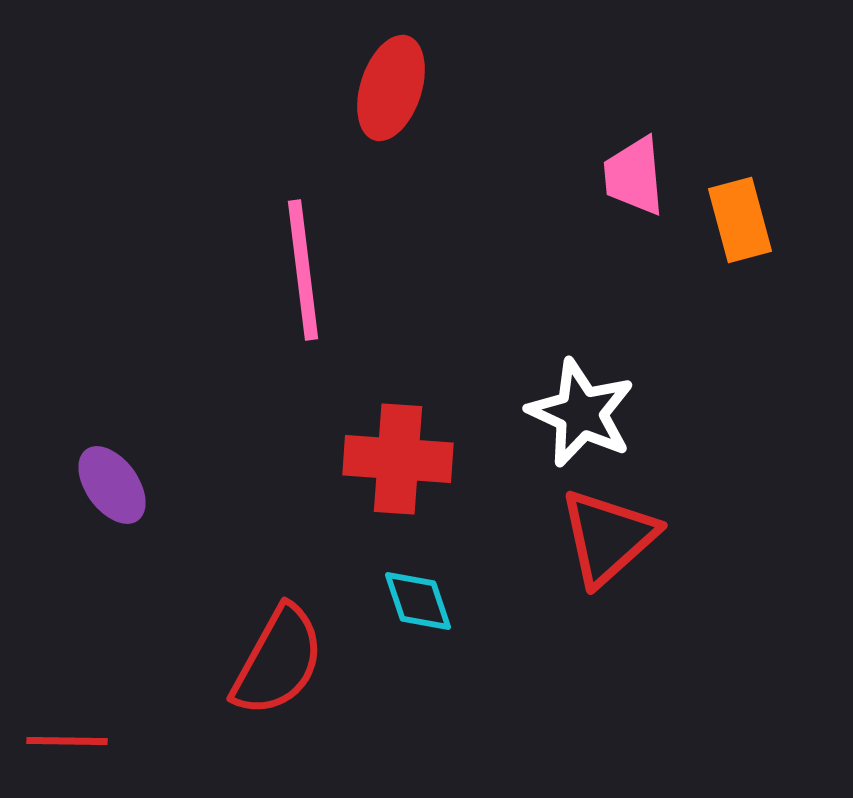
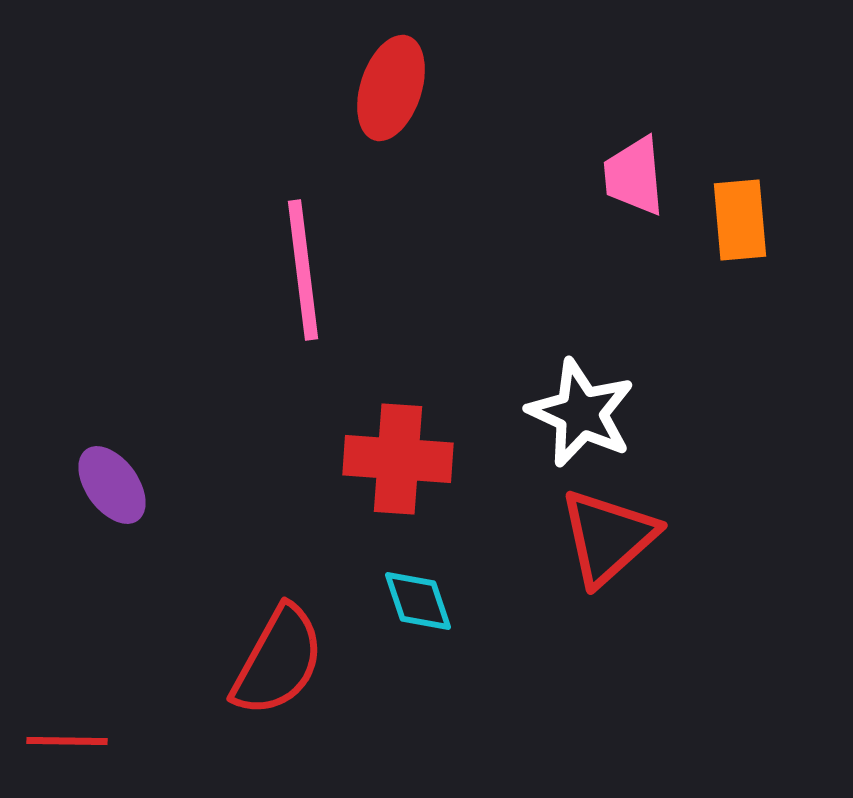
orange rectangle: rotated 10 degrees clockwise
